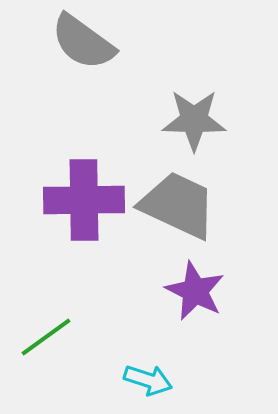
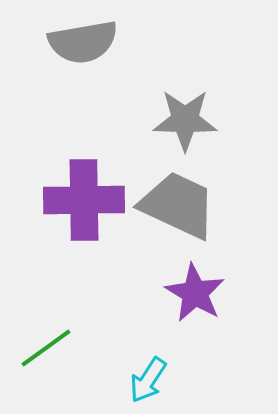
gray semicircle: rotated 46 degrees counterclockwise
gray star: moved 9 px left
purple star: moved 2 px down; rotated 4 degrees clockwise
green line: moved 11 px down
cyan arrow: rotated 105 degrees clockwise
